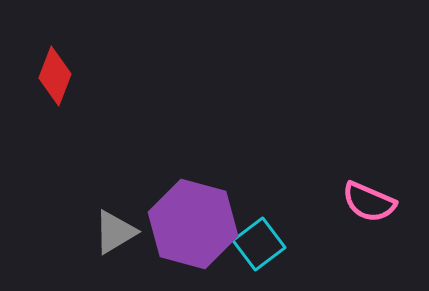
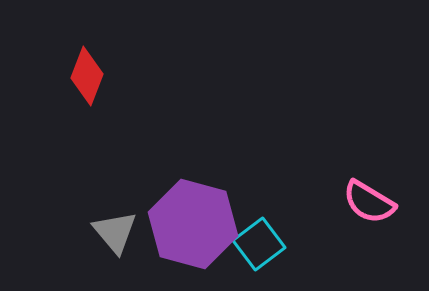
red diamond: moved 32 px right
pink semicircle: rotated 8 degrees clockwise
gray triangle: rotated 39 degrees counterclockwise
